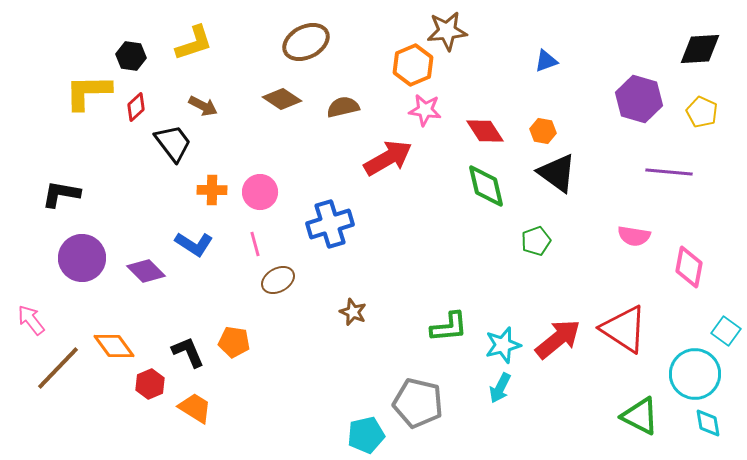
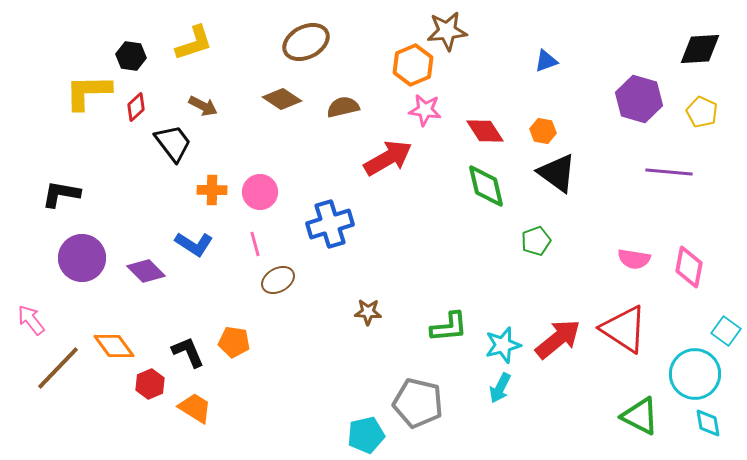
pink semicircle at (634, 236): moved 23 px down
brown star at (353, 312): moved 15 px right; rotated 20 degrees counterclockwise
